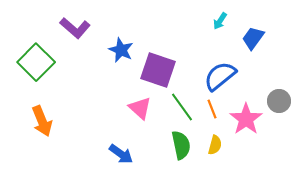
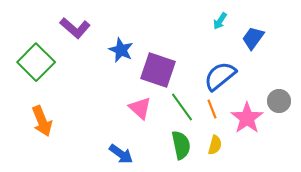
pink star: moved 1 px right, 1 px up
